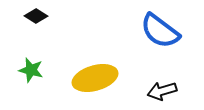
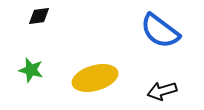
black diamond: moved 3 px right; rotated 40 degrees counterclockwise
